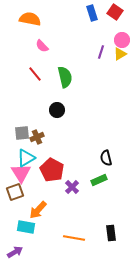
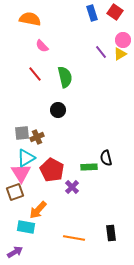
pink circle: moved 1 px right
purple line: rotated 56 degrees counterclockwise
black circle: moved 1 px right
green rectangle: moved 10 px left, 13 px up; rotated 21 degrees clockwise
